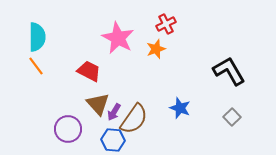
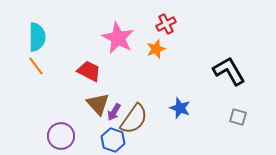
gray square: moved 6 px right; rotated 30 degrees counterclockwise
purple circle: moved 7 px left, 7 px down
blue hexagon: rotated 15 degrees clockwise
